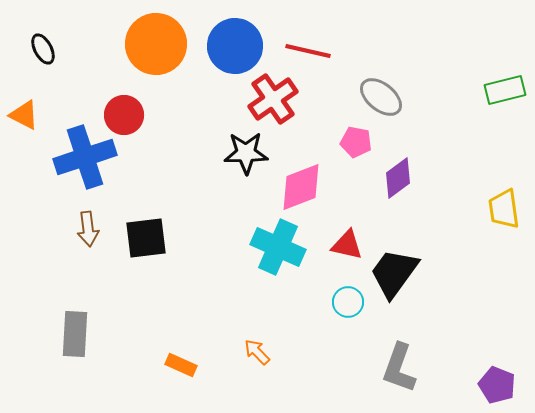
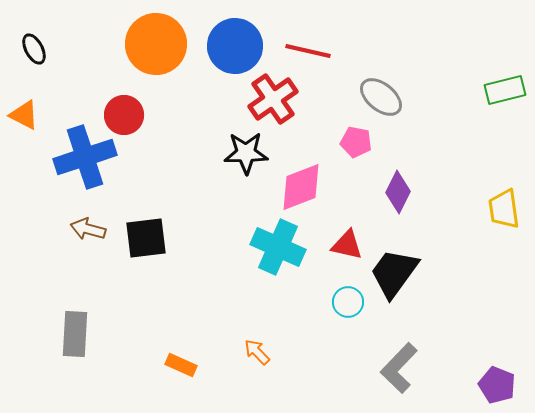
black ellipse: moved 9 px left
purple diamond: moved 14 px down; rotated 27 degrees counterclockwise
brown arrow: rotated 112 degrees clockwise
gray L-shape: rotated 24 degrees clockwise
